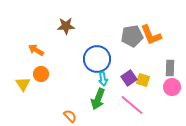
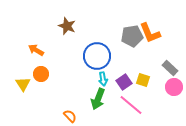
brown star: moved 1 px right; rotated 24 degrees clockwise
orange L-shape: moved 1 px left, 2 px up
blue circle: moved 3 px up
gray rectangle: rotated 49 degrees counterclockwise
purple square: moved 5 px left, 4 px down
pink circle: moved 2 px right
pink line: moved 1 px left
